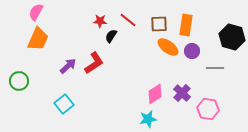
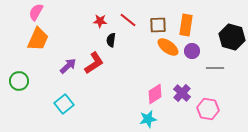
brown square: moved 1 px left, 1 px down
black semicircle: moved 4 px down; rotated 24 degrees counterclockwise
